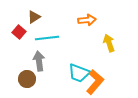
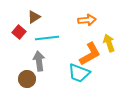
orange L-shape: moved 5 px left, 28 px up; rotated 20 degrees clockwise
